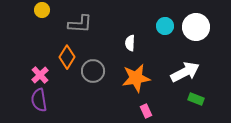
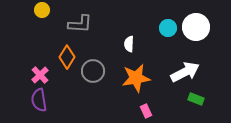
cyan circle: moved 3 px right, 2 px down
white semicircle: moved 1 px left, 1 px down
